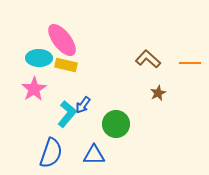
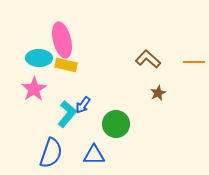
pink ellipse: rotated 24 degrees clockwise
orange line: moved 4 px right, 1 px up
